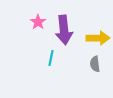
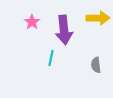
pink star: moved 6 px left
yellow arrow: moved 20 px up
gray semicircle: moved 1 px right, 1 px down
